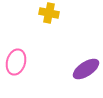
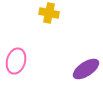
pink ellipse: moved 1 px up
